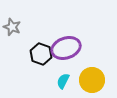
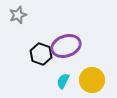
gray star: moved 6 px right, 12 px up; rotated 30 degrees clockwise
purple ellipse: moved 2 px up
